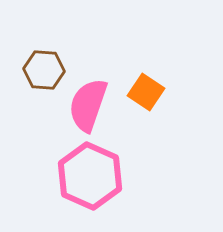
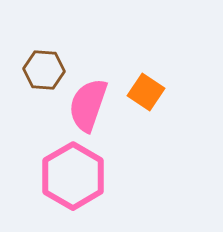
pink hexagon: moved 17 px left; rotated 6 degrees clockwise
